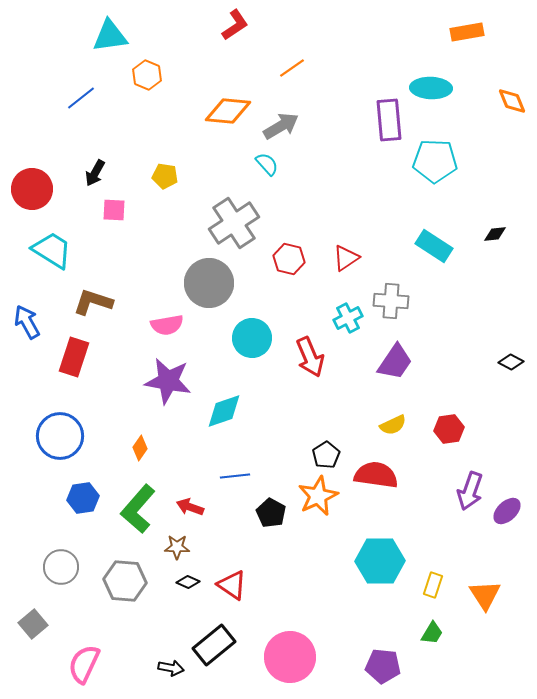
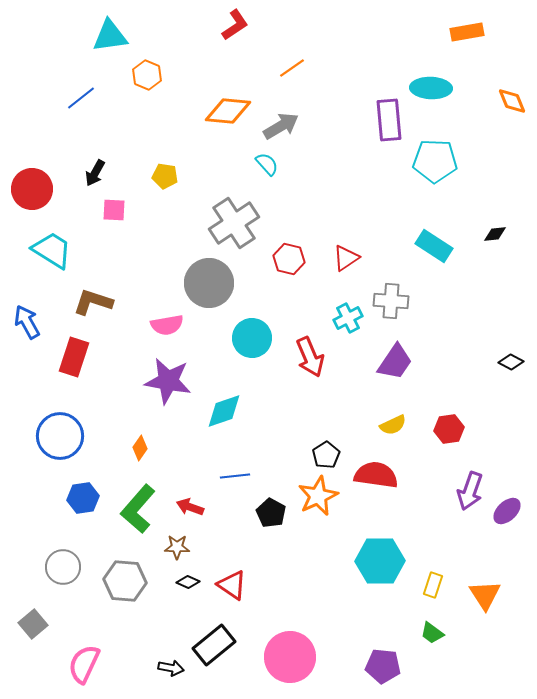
gray circle at (61, 567): moved 2 px right
green trapezoid at (432, 633): rotated 95 degrees clockwise
